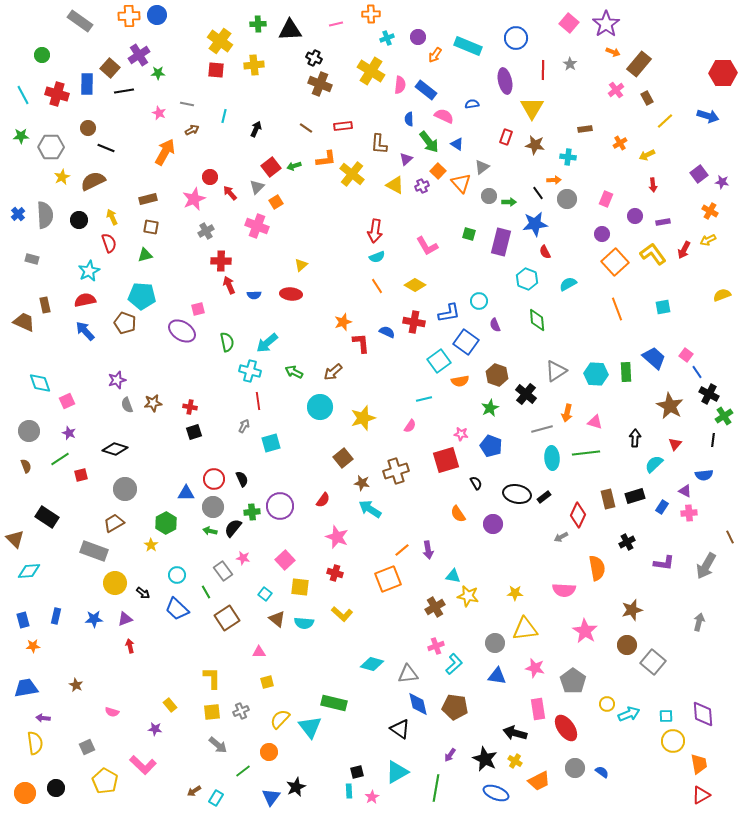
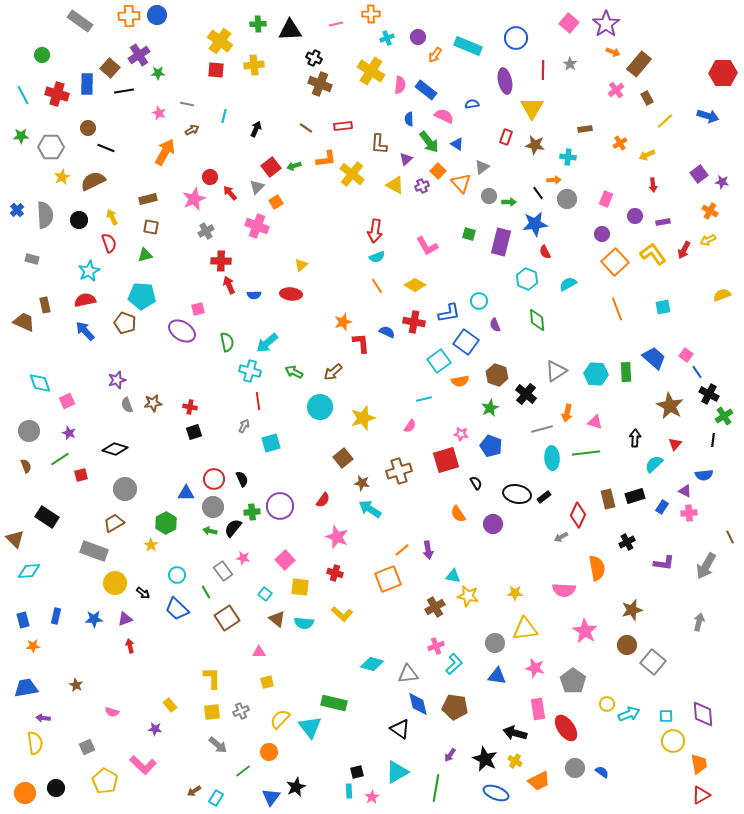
blue cross at (18, 214): moved 1 px left, 4 px up
brown cross at (396, 471): moved 3 px right
